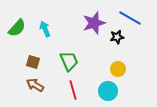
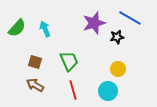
brown square: moved 2 px right
